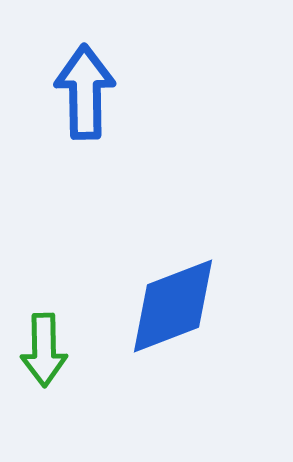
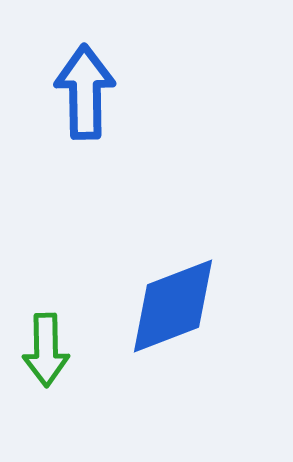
green arrow: moved 2 px right
